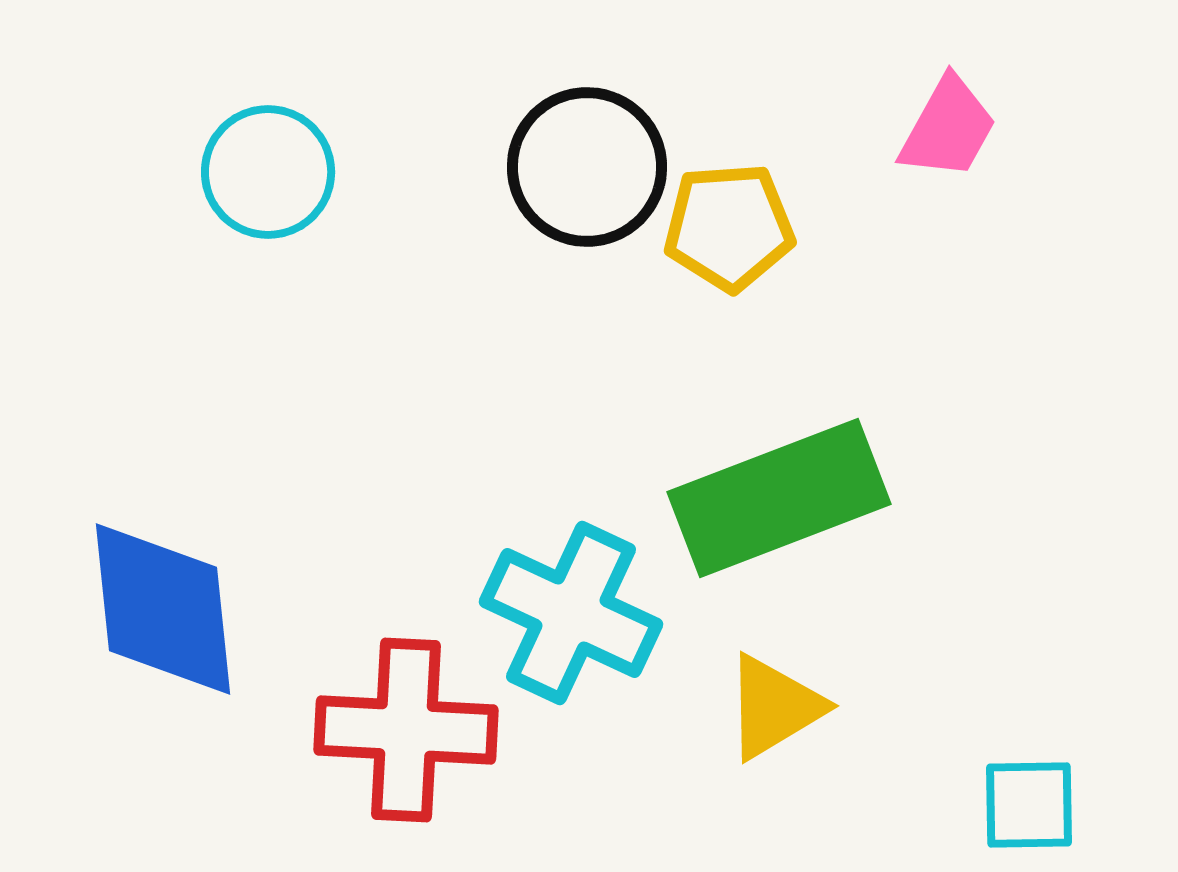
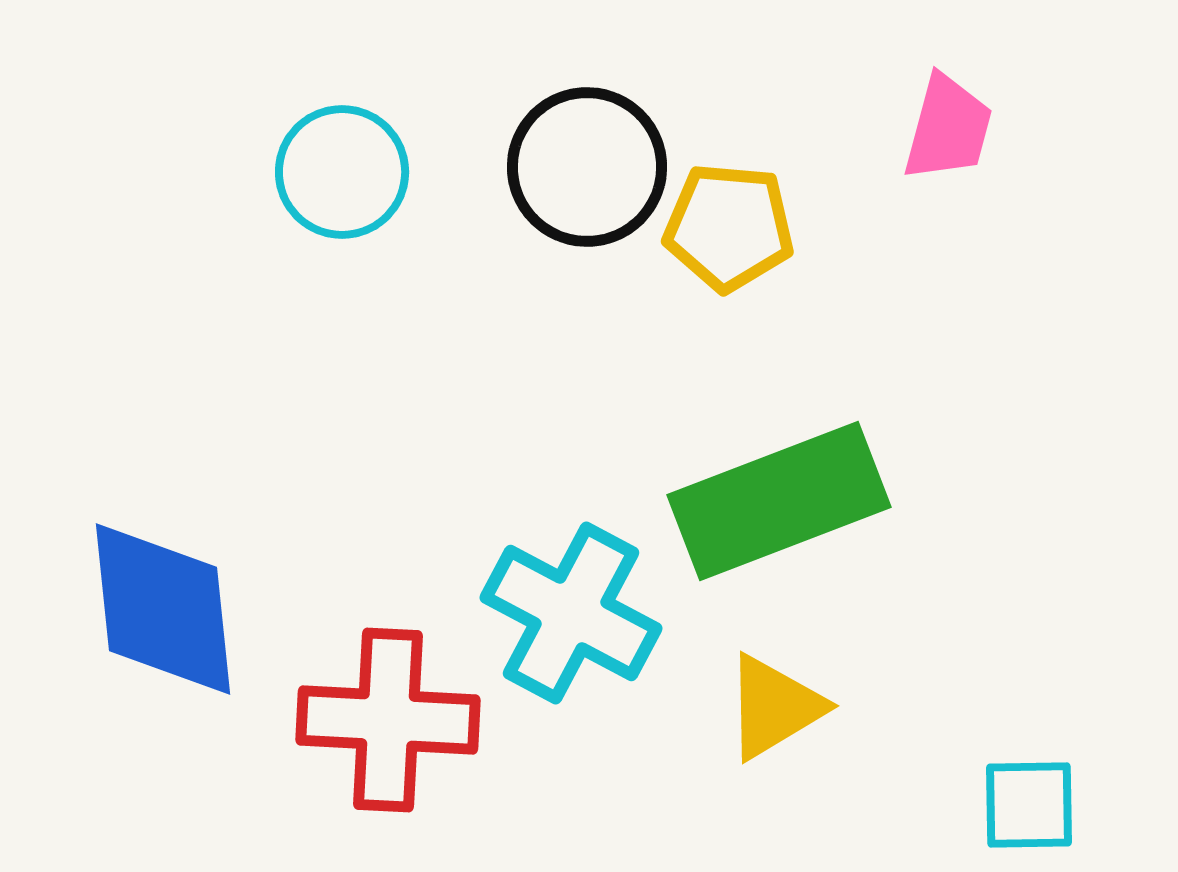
pink trapezoid: rotated 14 degrees counterclockwise
cyan circle: moved 74 px right
yellow pentagon: rotated 9 degrees clockwise
green rectangle: moved 3 px down
cyan cross: rotated 3 degrees clockwise
red cross: moved 18 px left, 10 px up
